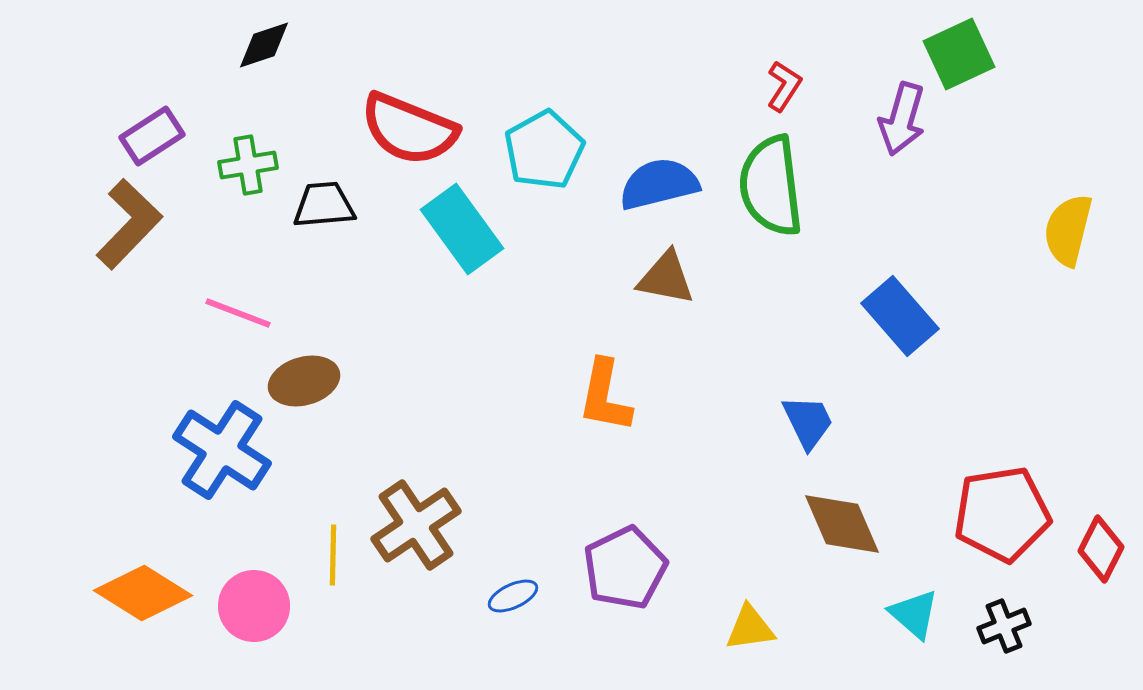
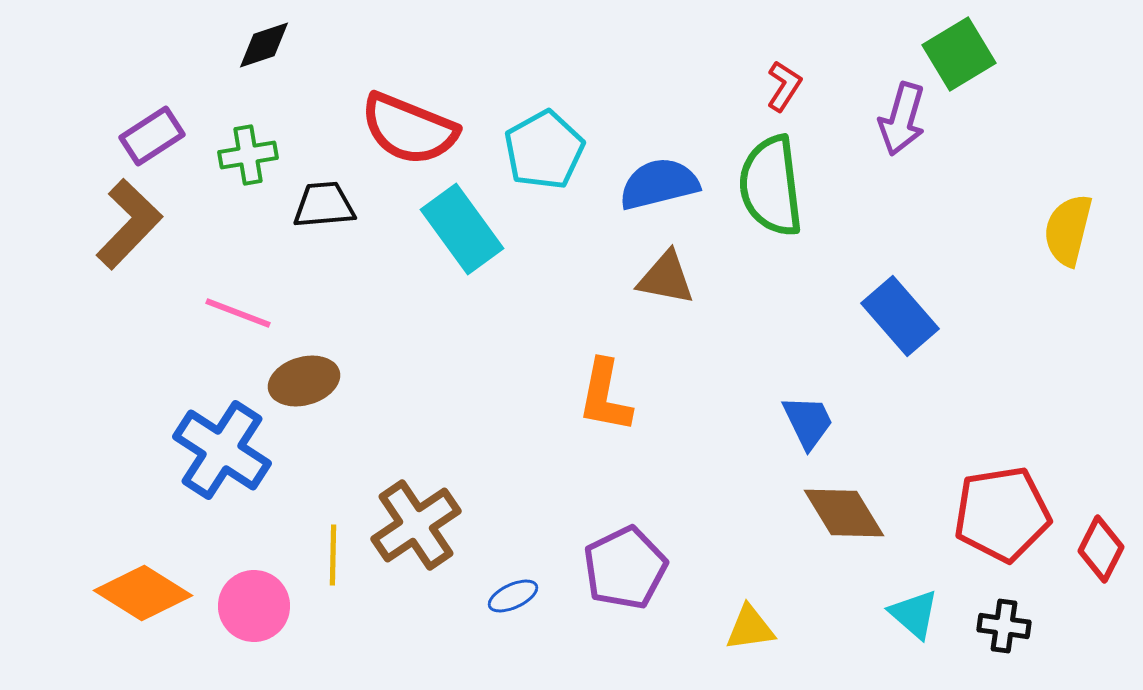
green square: rotated 6 degrees counterclockwise
green cross: moved 10 px up
brown diamond: moved 2 px right, 11 px up; rotated 8 degrees counterclockwise
black cross: rotated 30 degrees clockwise
